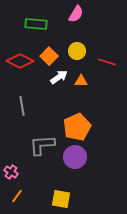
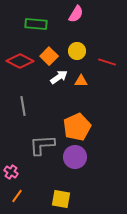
gray line: moved 1 px right
